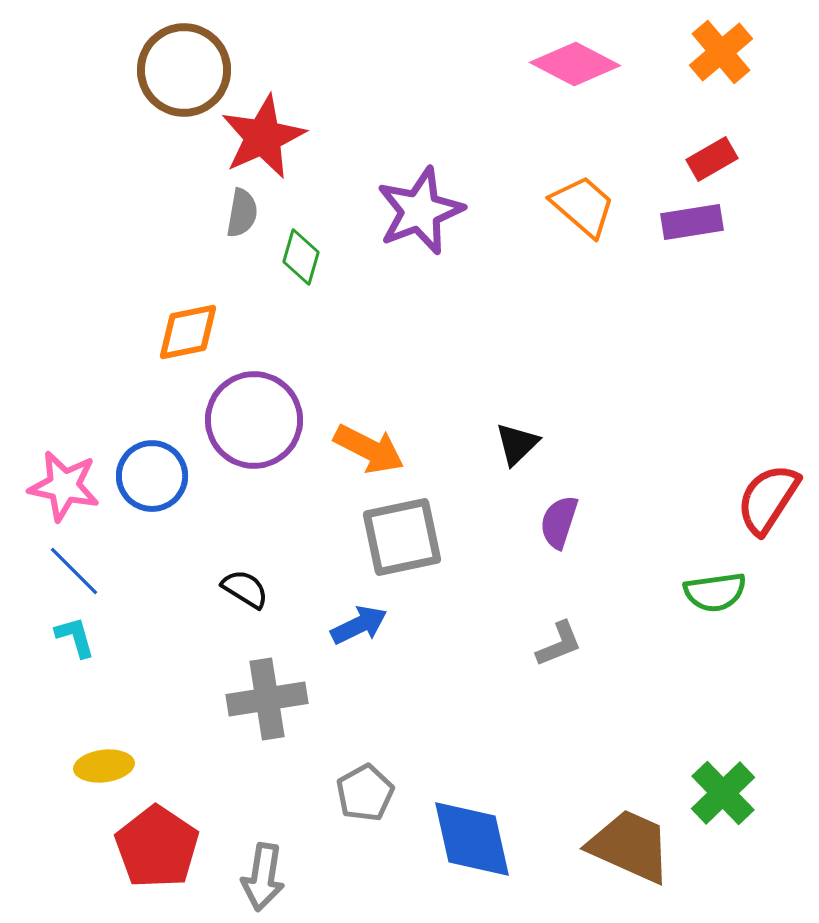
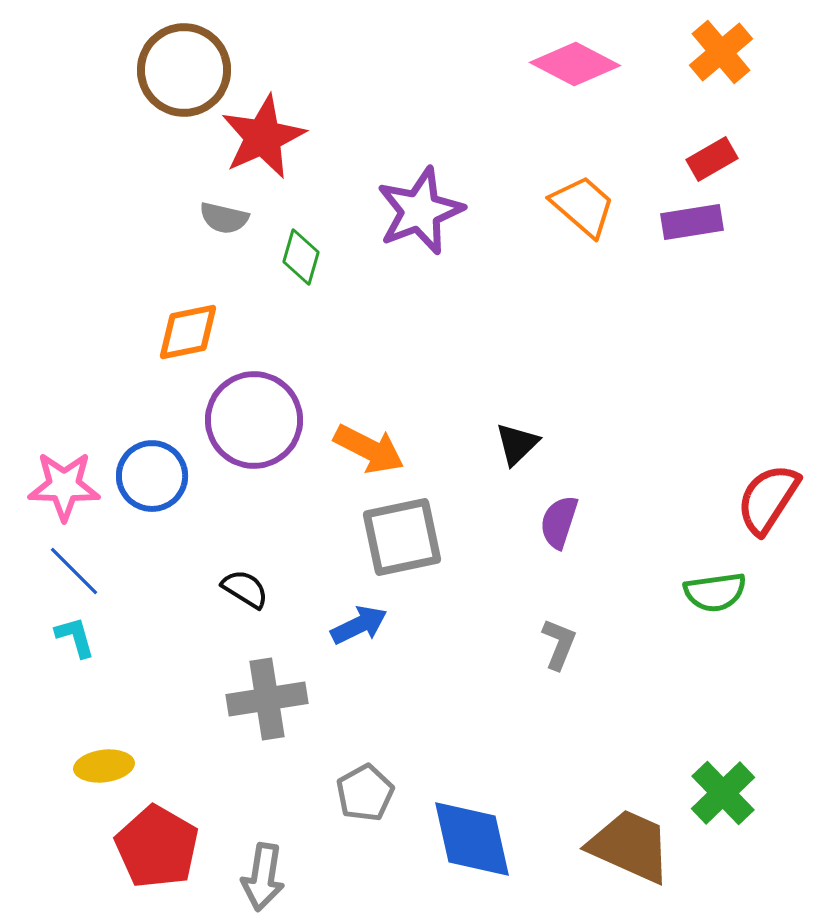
gray semicircle: moved 18 px left, 5 px down; rotated 93 degrees clockwise
pink star: rotated 10 degrees counterclockwise
gray L-shape: rotated 46 degrees counterclockwise
red pentagon: rotated 4 degrees counterclockwise
